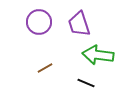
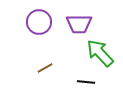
purple trapezoid: rotated 72 degrees counterclockwise
green arrow: moved 2 px right, 2 px up; rotated 40 degrees clockwise
black line: moved 1 px up; rotated 18 degrees counterclockwise
